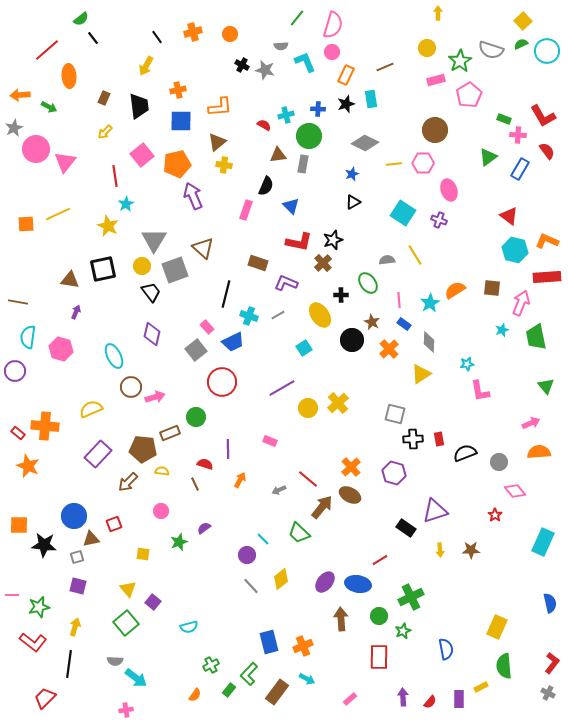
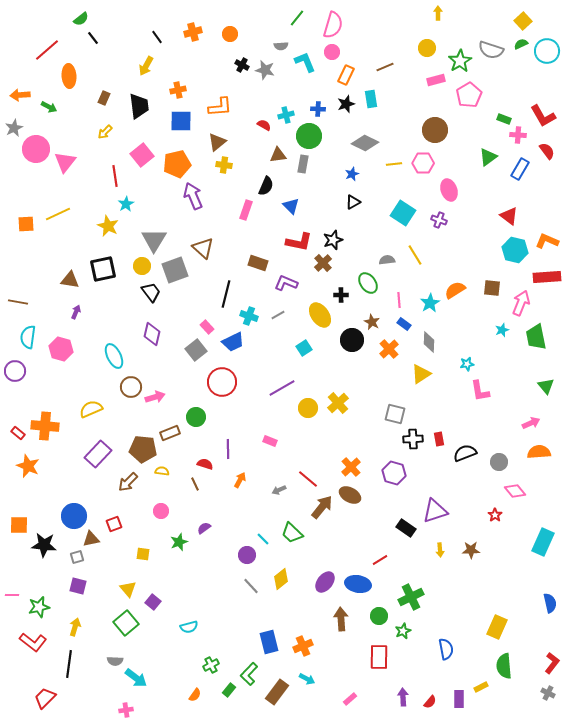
green trapezoid at (299, 533): moved 7 px left
